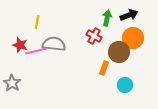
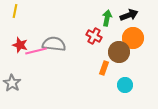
yellow line: moved 22 px left, 11 px up
